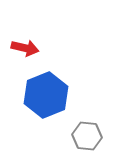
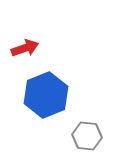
red arrow: rotated 32 degrees counterclockwise
